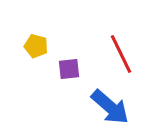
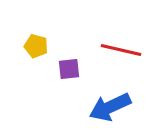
red line: moved 4 px up; rotated 51 degrees counterclockwise
blue arrow: rotated 114 degrees clockwise
